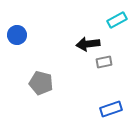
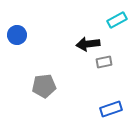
gray pentagon: moved 3 px right, 3 px down; rotated 20 degrees counterclockwise
